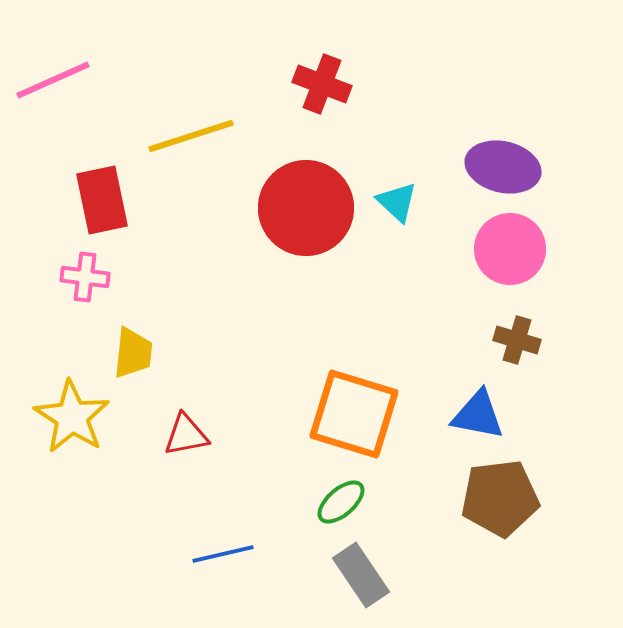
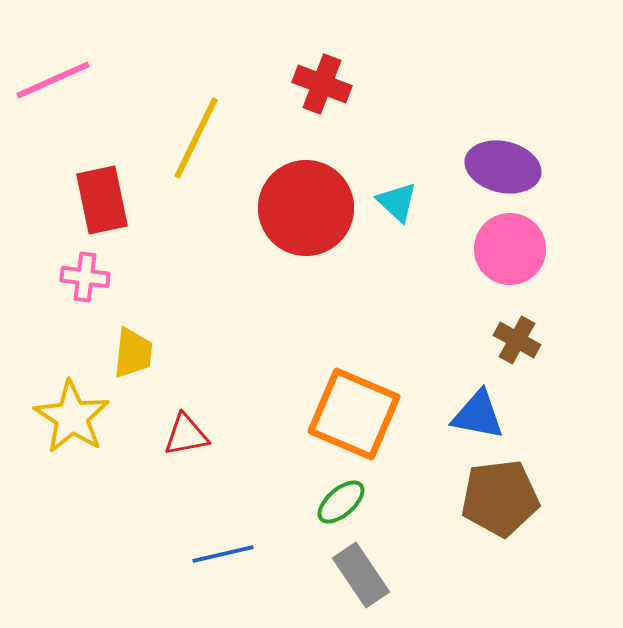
yellow line: moved 5 px right, 2 px down; rotated 46 degrees counterclockwise
brown cross: rotated 12 degrees clockwise
orange square: rotated 6 degrees clockwise
